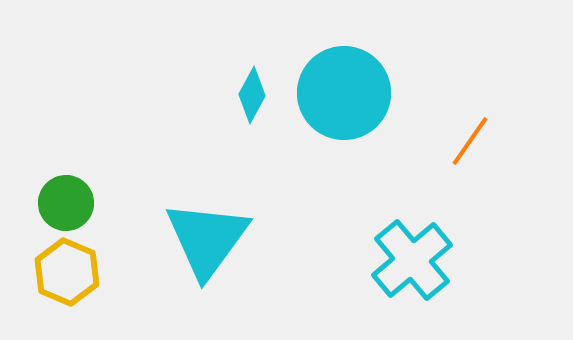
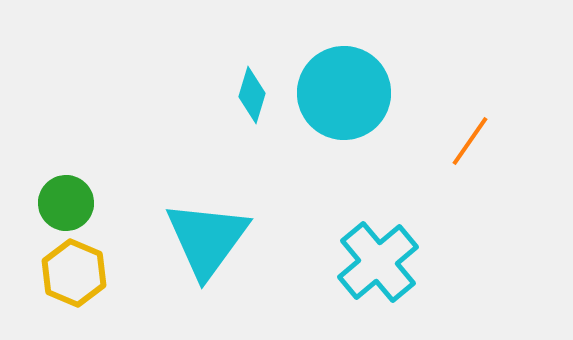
cyan diamond: rotated 12 degrees counterclockwise
cyan cross: moved 34 px left, 2 px down
yellow hexagon: moved 7 px right, 1 px down
